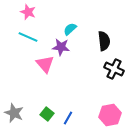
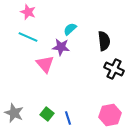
blue line: rotated 48 degrees counterclockwise
